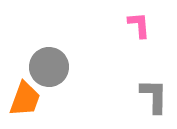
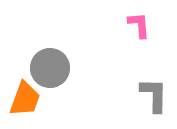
gray circle: moved 1 px right, 1 px down
gray L-shape: moved 1 px up
